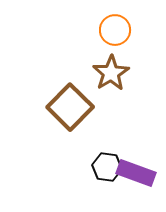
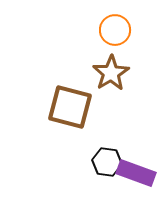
brown square: rotated 30 degrees counterclockwise
black hexagon: moved 5 px up
